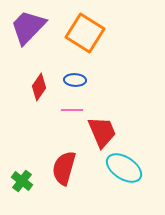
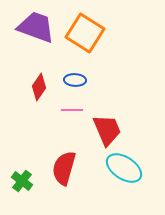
purple trapezoid: moved 8 px right; rotated 66 degrees clockwise
red trapezoid: moved 5 px right, 2 px up
